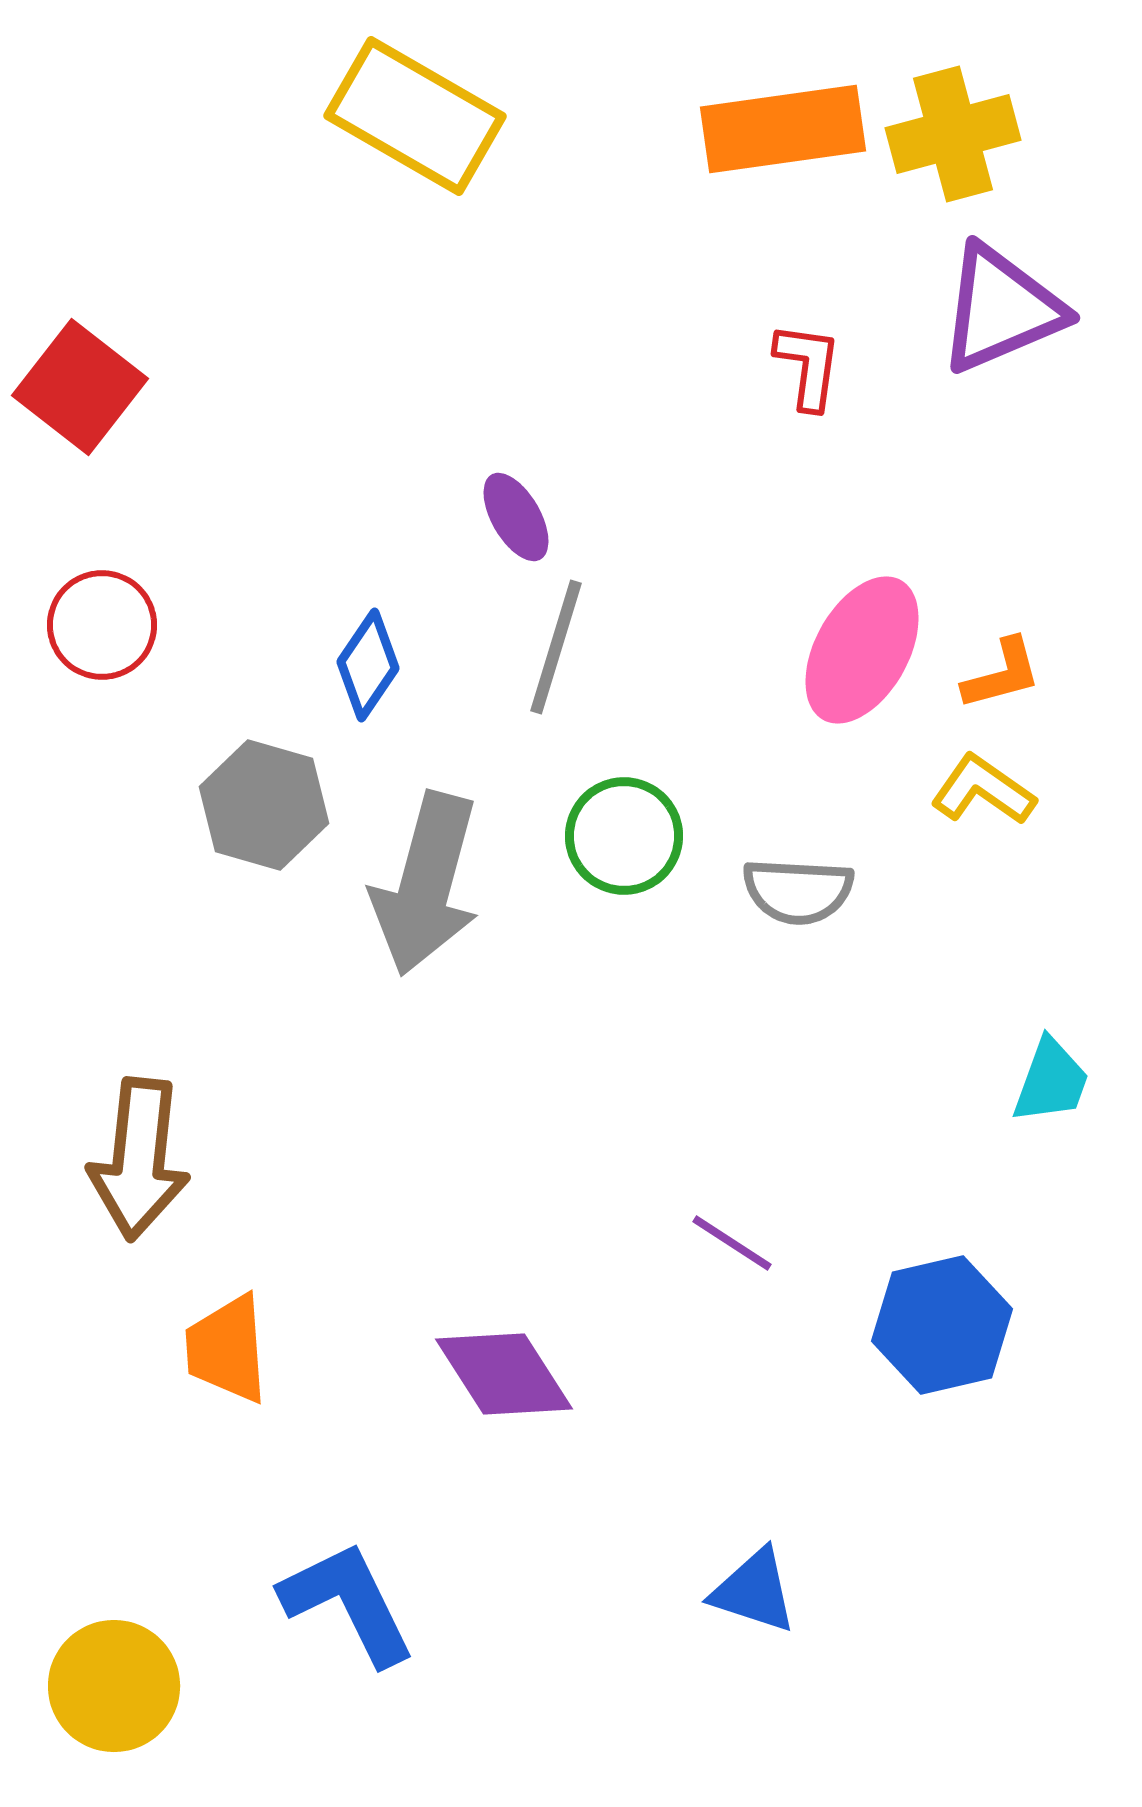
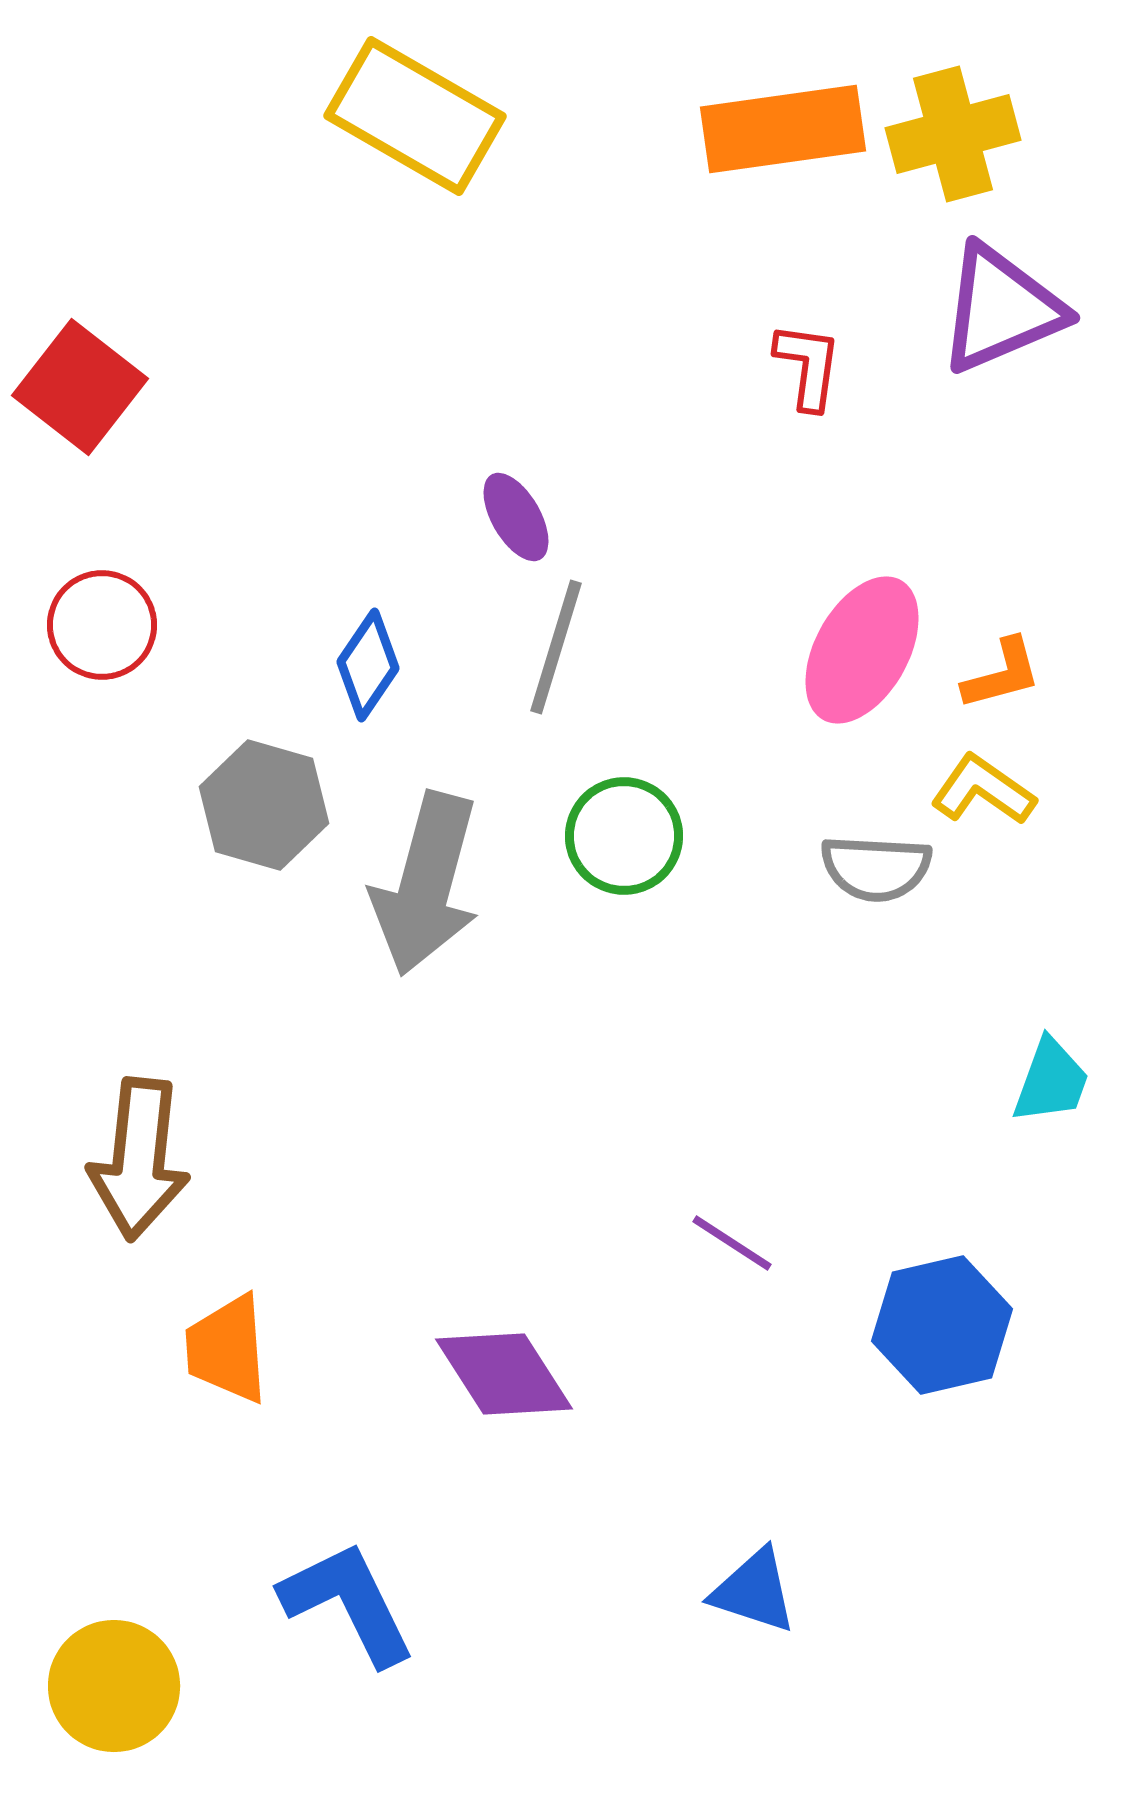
gray semicircle: moved 78 px right, 23 px up
